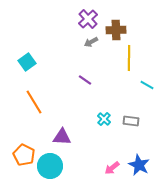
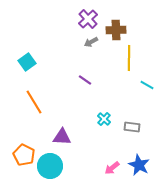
gray rectangle: moved 1 px right, 6 px down
